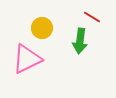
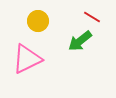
yellow circle: moved 4 px left, 7 px up
green arrow: rotated 45 degrees clockwise
